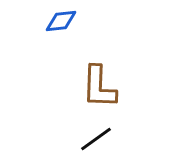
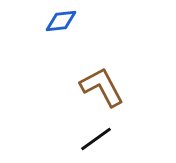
brown L-shape: moved 3 px right; rotated 150 degrees clockwise
